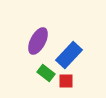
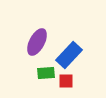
purple ellipse: moved 1 px left, 1 px down
green rectangle: rotated 42 degrees counterclockwise
